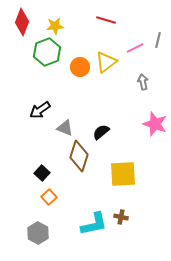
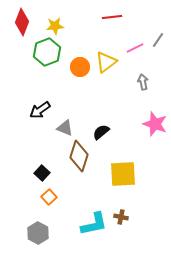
red line: moved 6 px right, 3 px up; rotated 24 degrees counterclockwise
gray line: rotated 21 degrees clockwise
